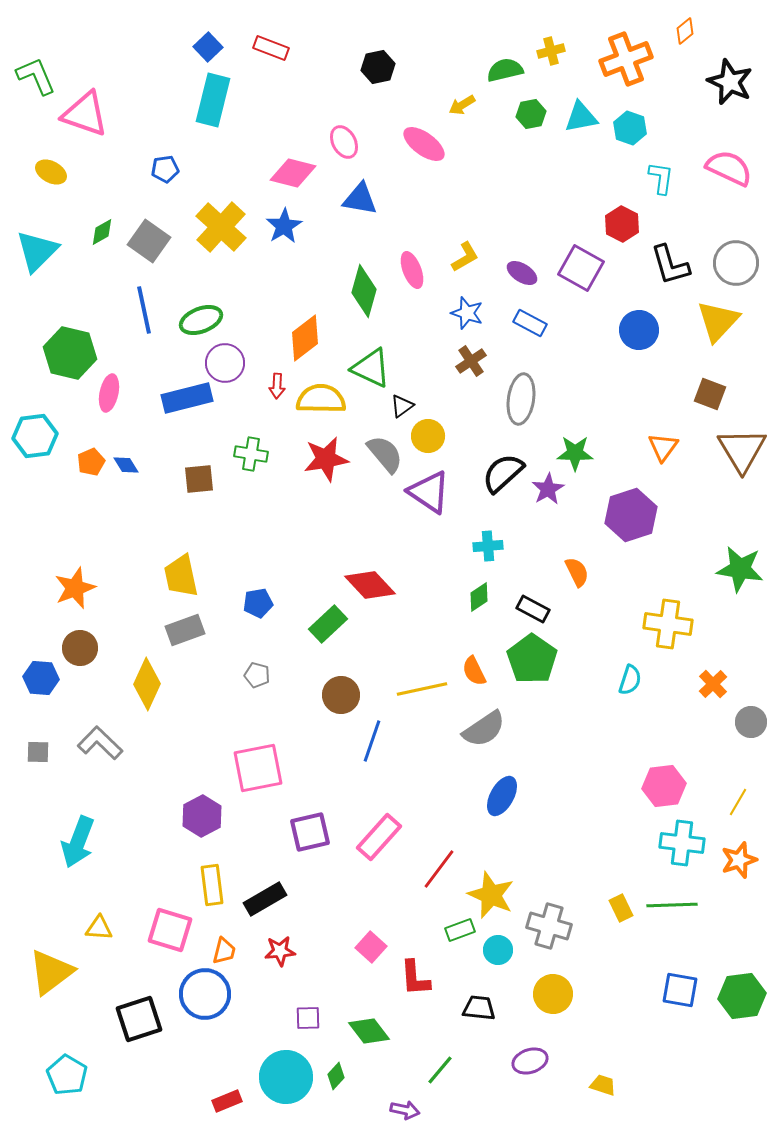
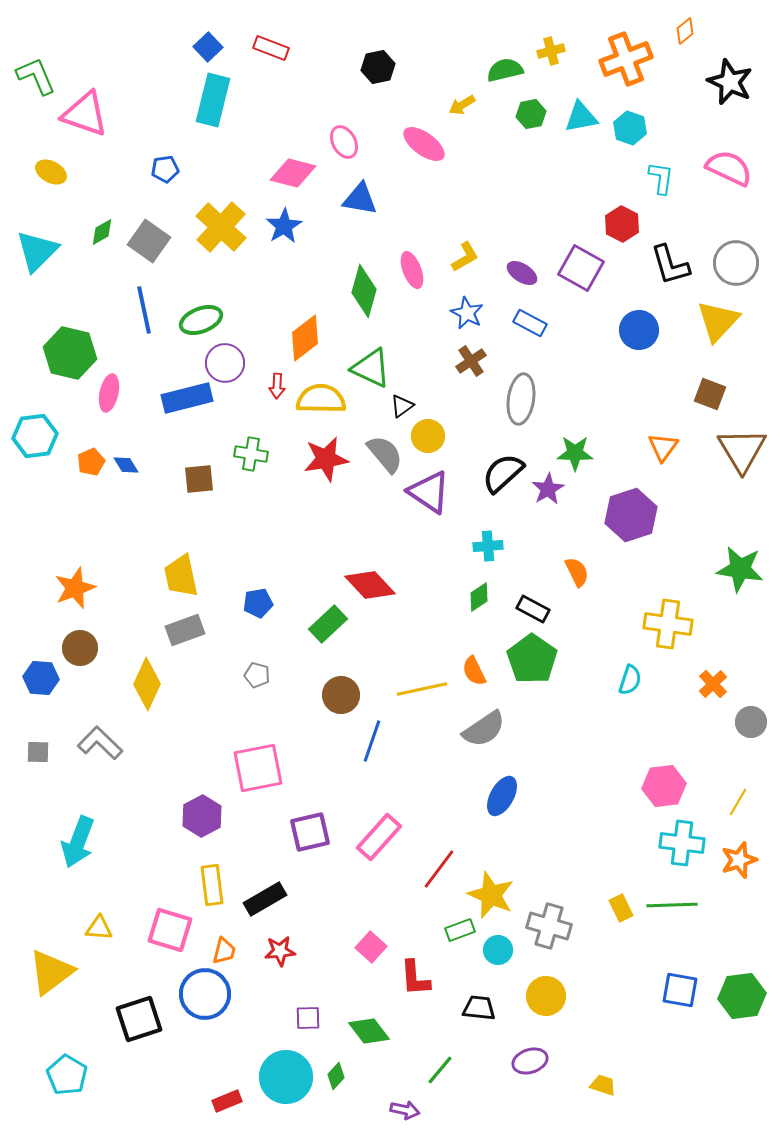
blue star at (467, 313): rotated 8 degrees clockwise
yellow circle at (553, 994): moved 7 px left, 2 px down
